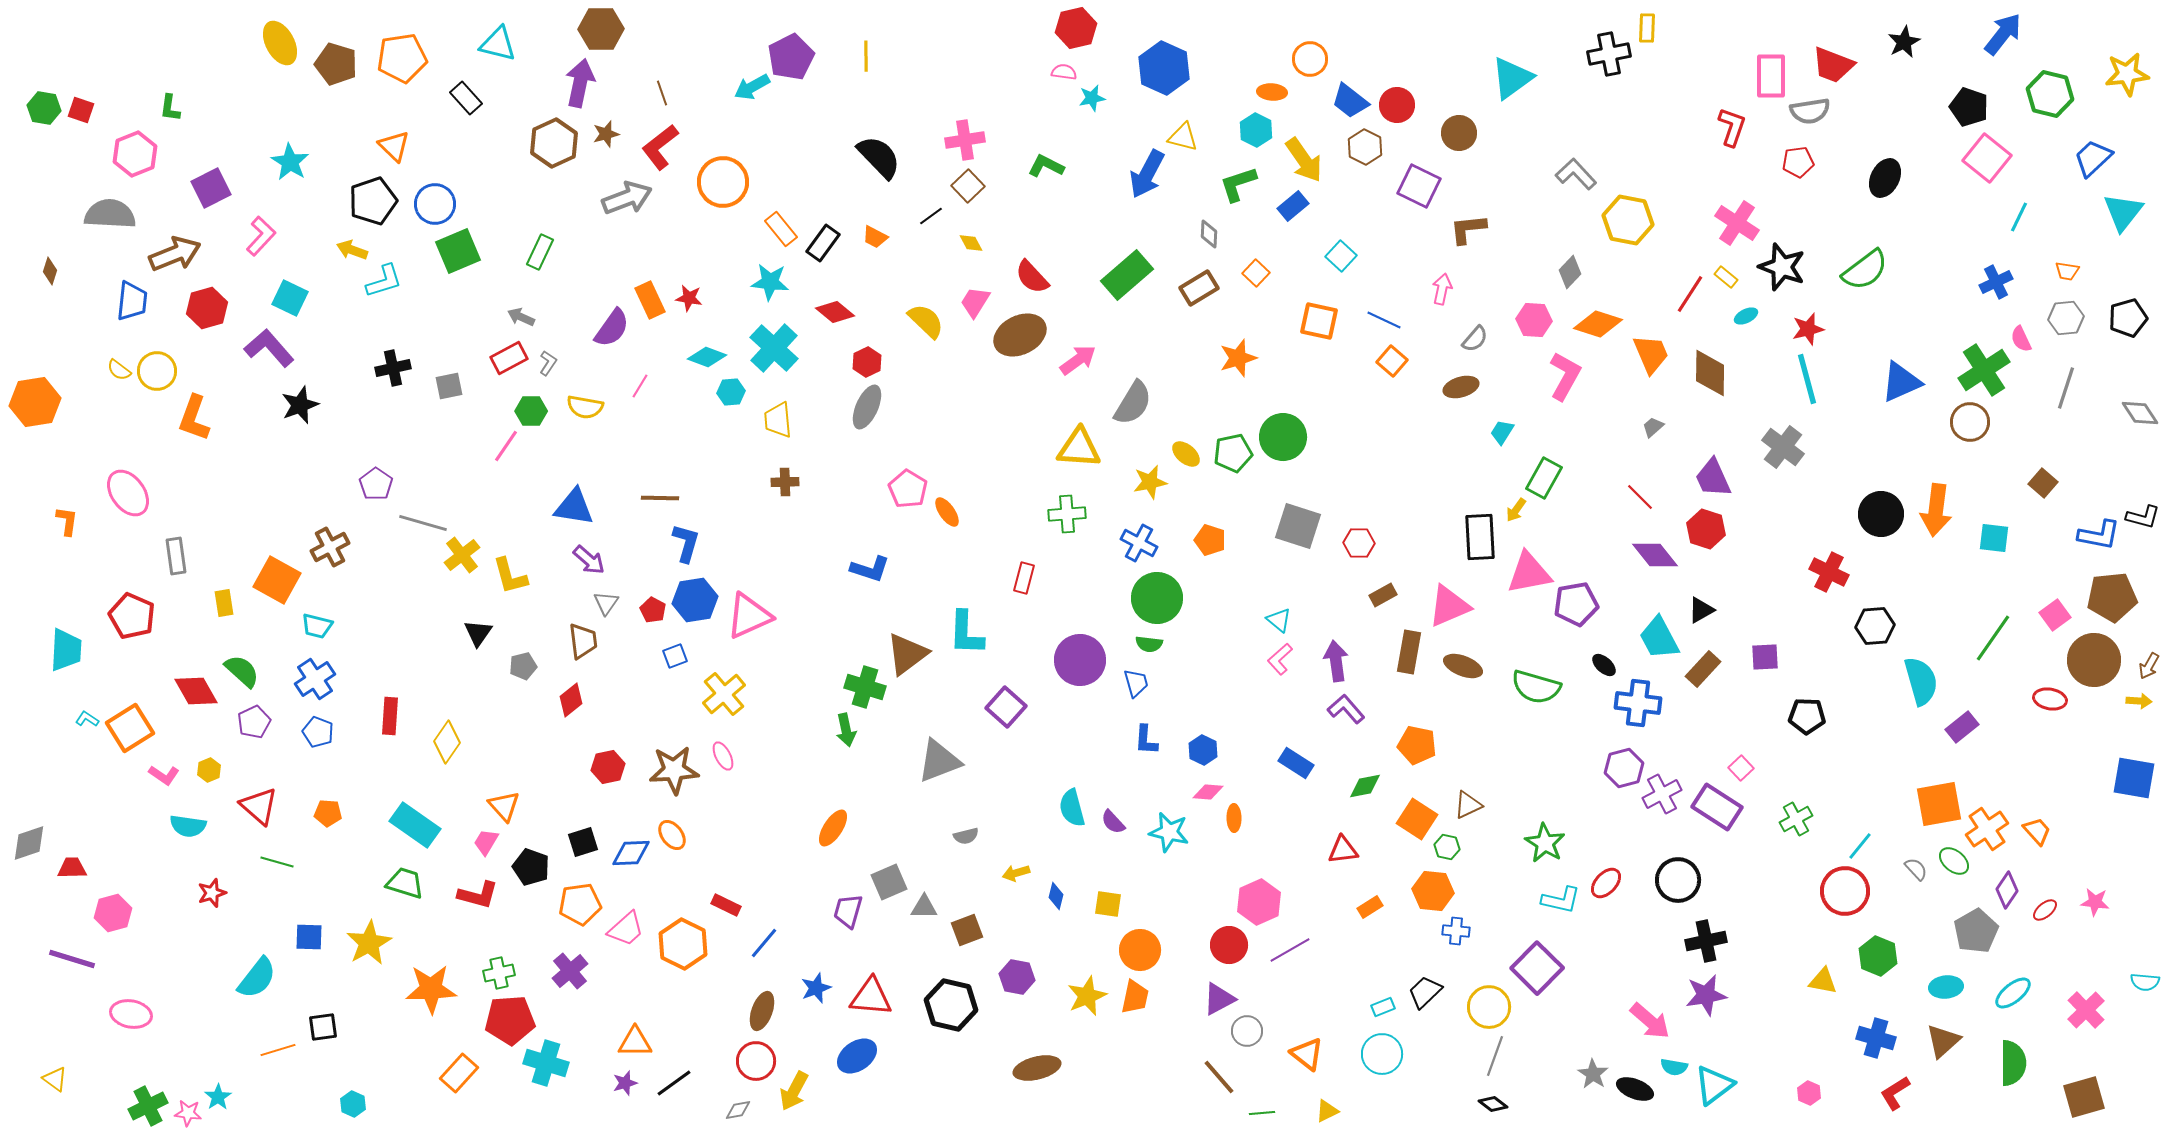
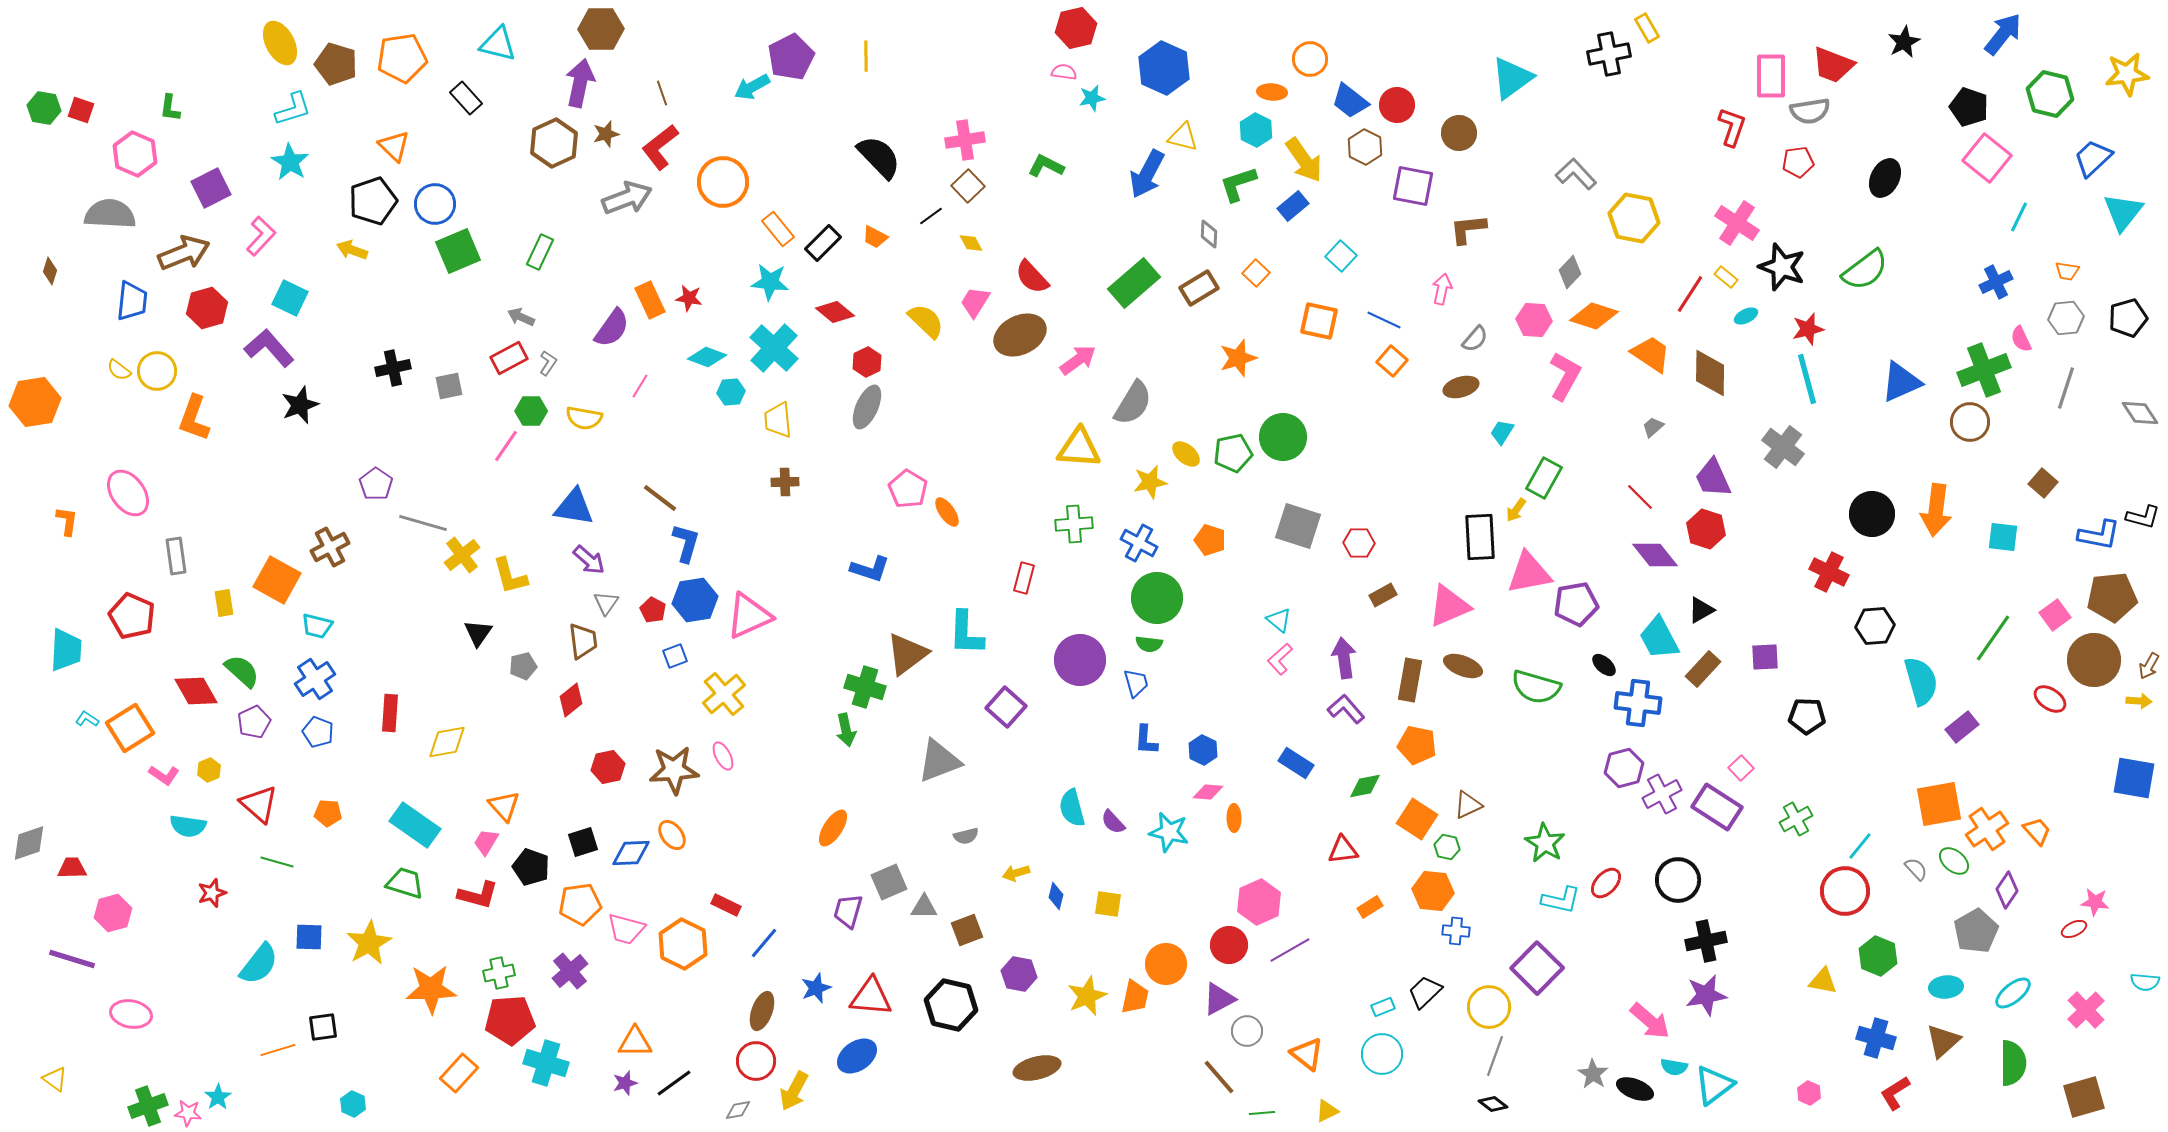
yellow rectangle at (1647, 28): rotated 32 degrees counterclockwise
pink hexagon at (135, 154): rotated 15 degrees counterclockwise
purple square at (1419, 186): moved 6 px left; rotated 15 degrees counterclockwise
yellow hexagon at (1628, 220): moved 6 px right, 2 px up
orange rectangle at (781, 229): moved 3 px left
black rectangle at (823, 243): rotated 9 degrees clockwise
brown arrow at (175, 254): moved 9 px right, 1 px up
green rectangle at (1127, 275): moved 7 px right, 8 px down
cyan L-shape at (384, 281): moved 91 px left, 172 px up
orange diamond at (1598, 324): moved 4 px left, 8 px up
orange trapezoid at (1651, 354): rotated 33 degrees counterclockwise
green cross at (1984, 370): rotated 12 degrees clockwise
yellow semicircle at (585, 407): moved 1 px left, 11 px down
brown line at (660, 498): rotated 36 degrees clockwise
green cross at (1067, 514): moved 7 px right, 10 px down
black circle at (1881, 514): moved 9 px left
cyan square at (1994, 538): moved 9 px right, 1 px up
brown rectangle at (1409, 652): moved 1 px right, 28 px down
purple arrow at (1336, 661): moved 8 px right, 3 px up
red ellipse at (2050, 699): rotated 24 degrees clockwise
red rectangle at (390, 716): moved 3 px up
yellow diamond at (447, 742): rotated 45 degrees clockwise
red triangle at (259, 806): moved 2 px up
red ellipse at (2045, 910): moved 29 px right, 19 px down; rotated 15 degrees clockwise
pink trapezoid at (626, 929): rotated 57 degrees clockwise
orange circle at (1140, 950): moved 26 px right, 14 px down
purple hexagon at (1017, 977): moved 2 px right, 3 px up
cyan semicircle at (257, 978): moved 2 px right, 14 px up
green cross at (148, 1106): rotated 6 degrees clockwise
